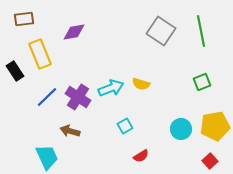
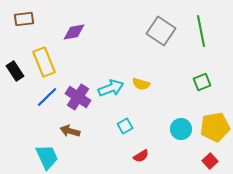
yellow rectangle: moved 4 px right, 8 px down
yellow pentagon: moved 1 px down
